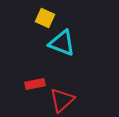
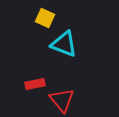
cyan triangle: moved 2 px right, 1 px down
red triangle: rotated 28 degrees counterclockwise
